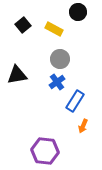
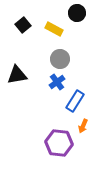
black circle: moved 1 px left, 1 px down
purple hexagon: moved 14 px right, 8 px up
